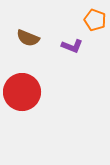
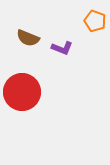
orange pentagon: moved 1 px down
purple L-shape: moved 10 px left, 2 px down
